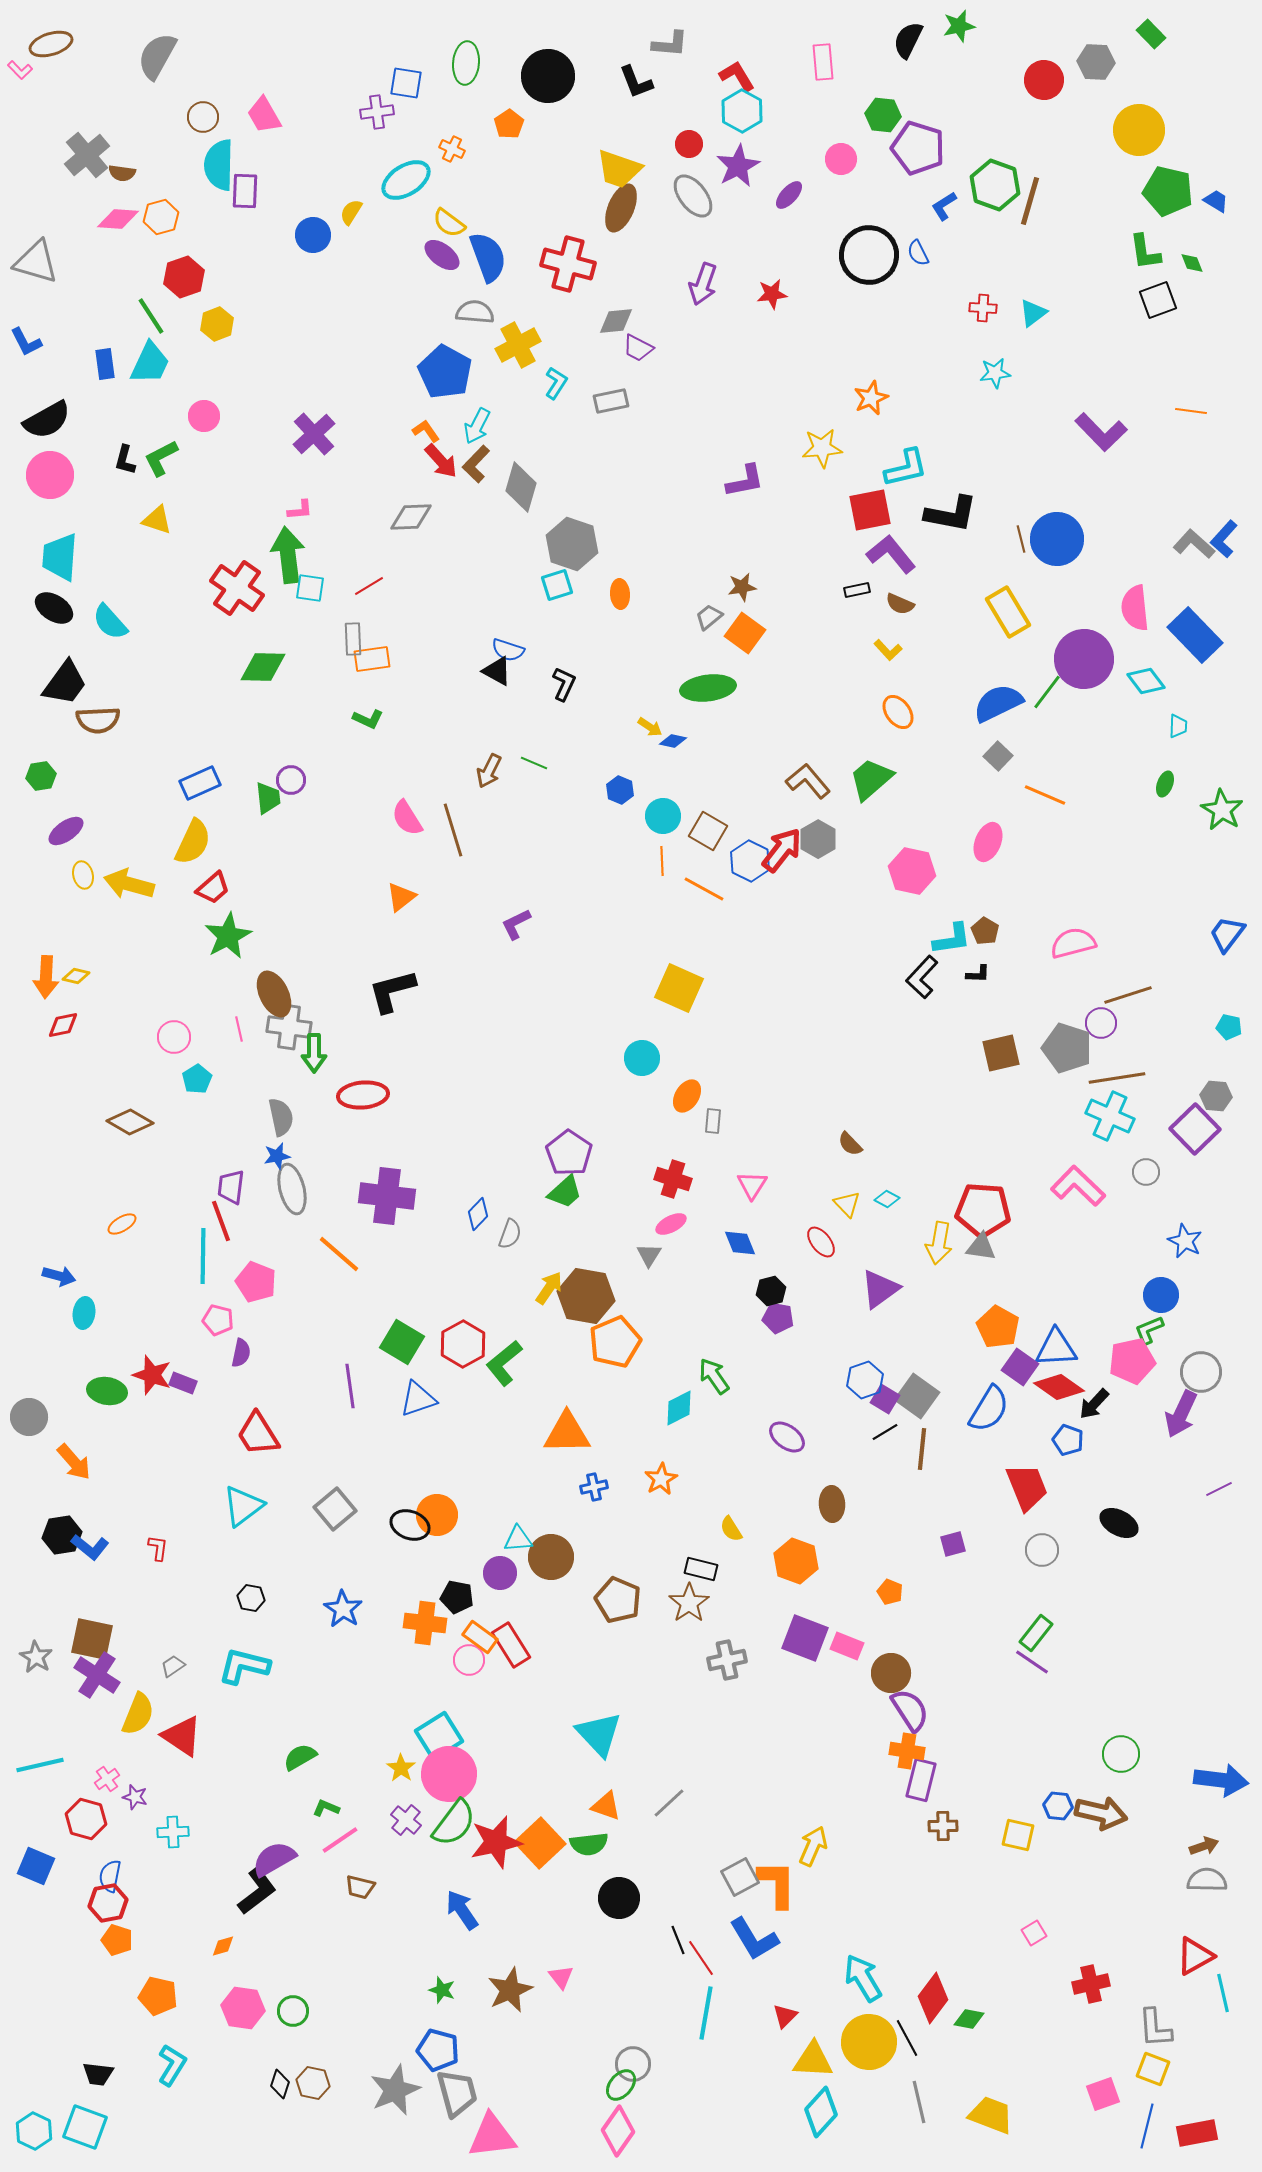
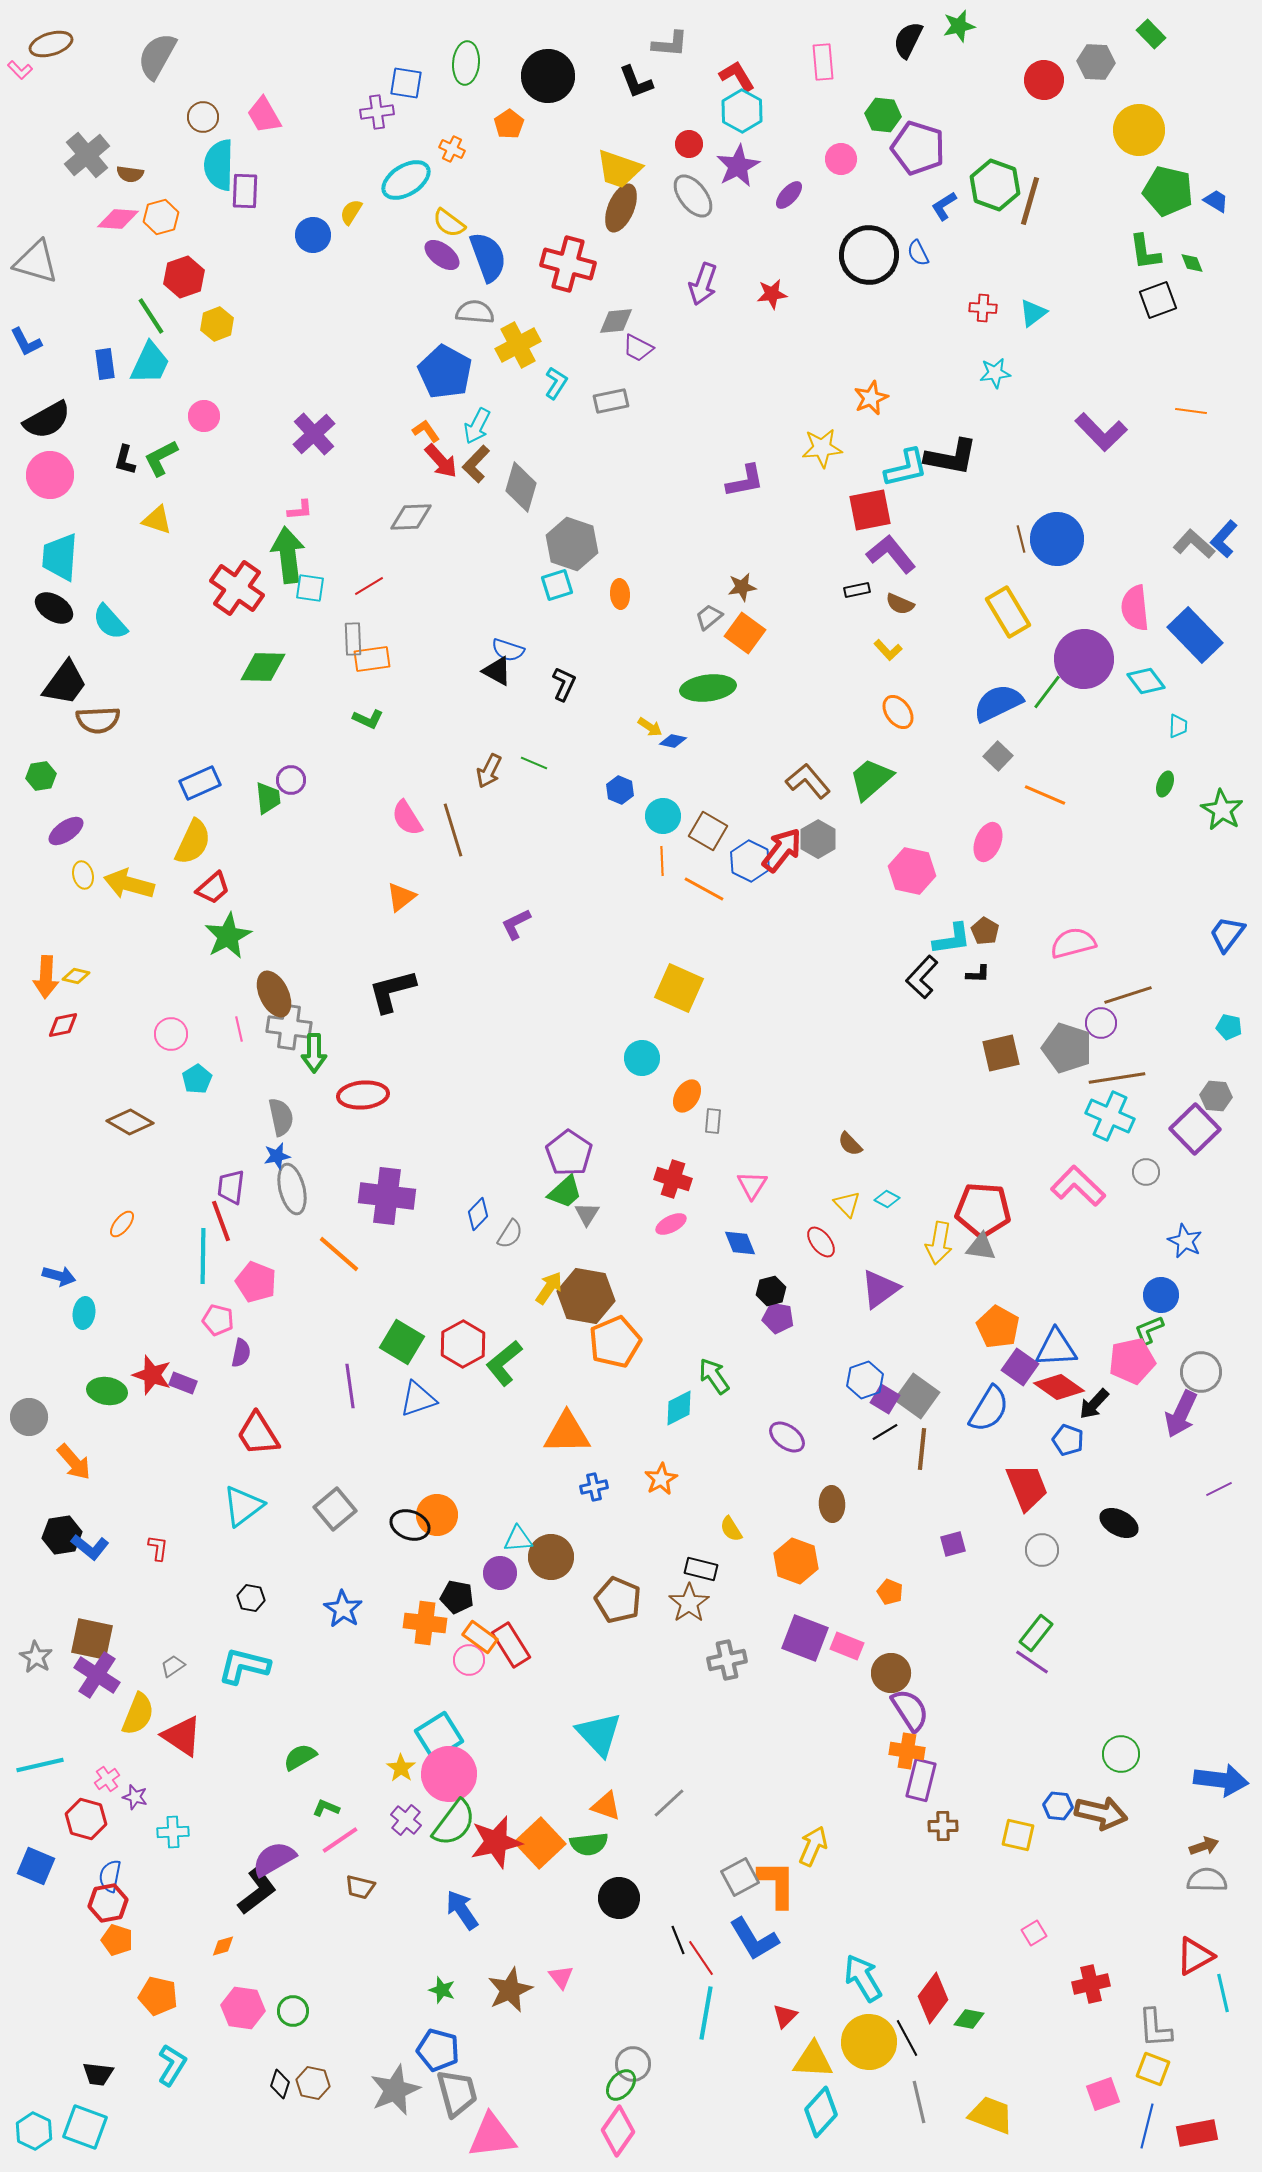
brown semicircle at (122, 173): moved 8 px right, 1 px down
black L-shape at (951, 514): moved 57 px up
pink circle at (174, 1037): moved 3 px left, 3 px up
orange ellipse at (122, 1224): rotated 20 degrees counterclockwise
gray semicircle at (510, 1234): rotated 12 degrees clockwise
gray triangle at (649, 1255): moved 62 px left, 41 px up
